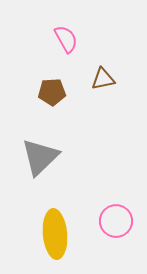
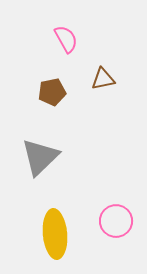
brown pentagon: rotated 8 degrees counterclockwise
